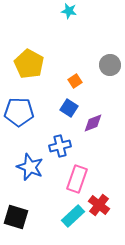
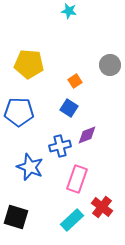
yellow pentagon: rotated 24 degrees counterclockwise
purple diamond: moved 6 px left, 12 px down
red cross: moved 3 px right, 2 px down
cyan rectangle: moved 1 px left, 4 px down
